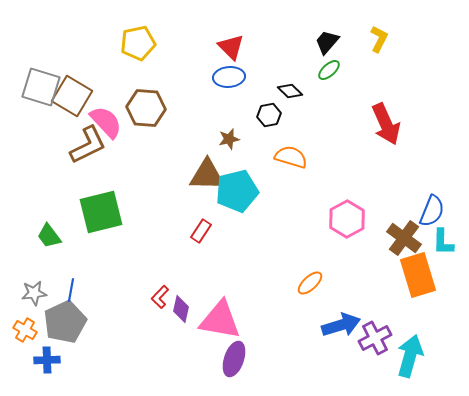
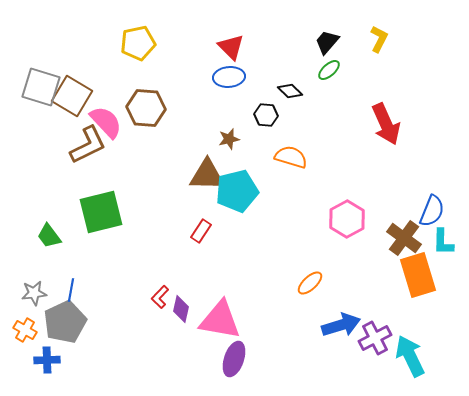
black hexagon: moved 3 px left; rotated 15 degrees clockwise
cyan arrow: rotated 42 degrees counterclockwise
